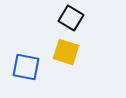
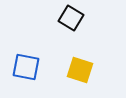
yellow square: moved 14 px right, 18 px down
